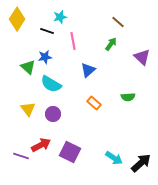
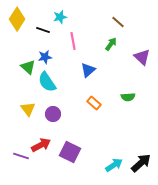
black line: moved 4 px left, 1 px up
cyan semicircle: moved 4 px left, 2 px up; rotated 25 degrees clockwise
cyan arrow: moved 7 px down; rotated 66 degrees counterclockwise
